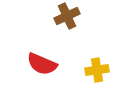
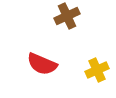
yellow cross: rotated 15 degrees counterclockwise
